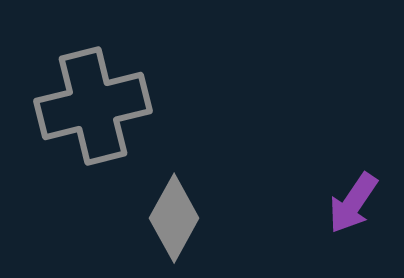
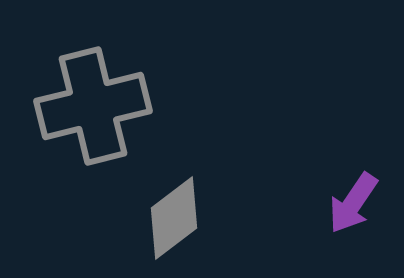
gray diamond: rotated 24 degrees clockwise
